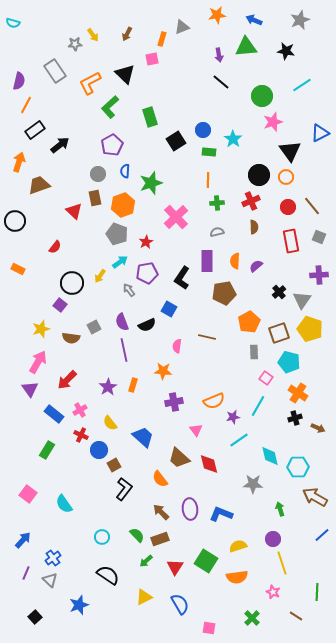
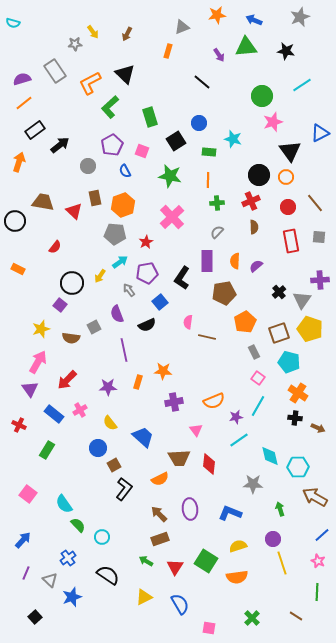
gray star at (300, 20): moved 3 px up
yellow arrow at (93, 35): moved 3 px up
orange rectangle at (162, 39): moved 6 px right, 12 px down
purple arrow at (219, 55): rotated 24 degrees counterclockwise
pink square at (152, 59): moved 10 px left, 92 px down; rotated 32 degrees clockwise
purple semicircle at (19, 81): moved 3 px right, 2 px up; rotated 120 degrees counterclockwise
black line at (221, 82): moved 19 px left
orange line at (26, 105): moved 2 px left, 2 px up; rotated 24 degrees clockwise
blue circle at (203, 130): moved 4 px left, 7 px up
cyan star at (233, 139): rotated 18 degrees counterclockwise
blue semicircle at (125, 171): rotated 32 degrees counterclockwise
gray circle at (98, 174): moved 10 px left, 8 px up
green star at (151, 183): moved 19 px right, 7 px up; rotated 30 degrees clockwise
brown trapezoid at (39, 185): moved 4 px right, 17 px down; rotated 30 degrees clockwise
brown line at (312, 206): moved 3 px right, 3 px up
pink cross at (176, 217): moved 4 px left
gray semicircle at (217, 232): rotated 32 degrees counterclockwise
gray pentagon at (117, 234): moved 2 px left; rotated 15 degrees counterclockwise
gray square at (319, 237): rotated 16 degrees counterclockwise
purple cross at (319, 275): moved 1 px right, 5 px down
blue square at (169, 309): moved 9 px left, 7 px up; rotated 21 degrees clockwise
purple semicircle at (122, 322): moved 5 px left, 8 px up
orange pentagon at (249, 322): moved 4 px left
pink semicircle at (177, 346): moved 11 px right, 24 px up
gray rectangle at (254, 352): rotated 24 degrees counterclockwise
pink square at (266, 378): moved 8 px left
orange rectangle at (133, 385): moved 5 px right, 3 px up
purple star at (108, 387): rotated 30 degrees clockwise
purple star at (233, 417): moved 3 px right
black cross at (295, 418): rotated 24 degrees clockwise
red cross at (81, 435): moved 62 px left, 10 px up
blue circle at (99, 450): moved 1 px left, 2 px up
brown trapezoid at (179, 458): rotated 45 degrees counterclockwise
red diamond at (209, 464): rotated 20 degrees clockwise
orange semicircle at (160, 479): rotated 78 degrees counterclockwise
brown arrow at (161, 512): moved 2 px left, 2 px down
blue L-shape at (221, 514): moved 9 px right, 1 px up
green semicircle at (137, 535): moved 59 px left, 10 px up
blue cross at (53, 558): moved 15 px right
green arrow at (146, 561): rotated 72 degrees clockwise
pink star at (273, 592): moved 45 px right, 31 px up
blue star at (79, 605): moved 7 px left, 8 px up
